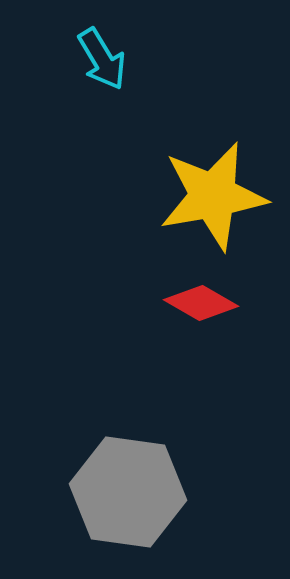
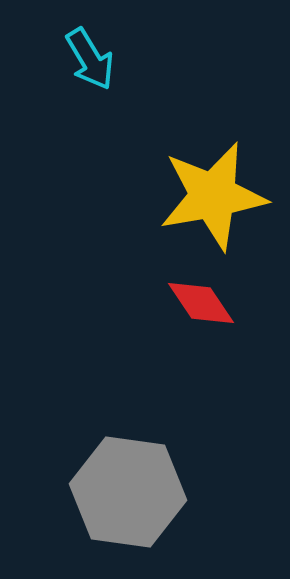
cyan arrow: moved 12 px left
red diamond: rotated 26 degrees clockwise
